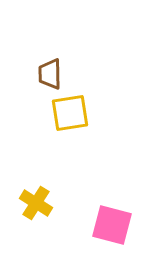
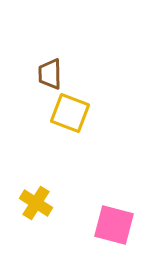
yellow square: rotated 30 degrees clockwise
pink square: moved 2 px right
